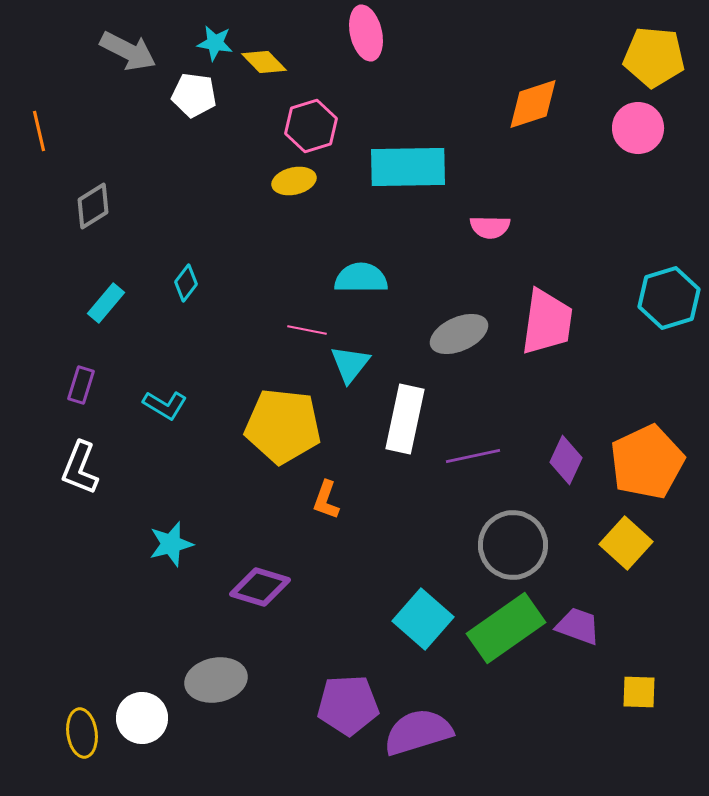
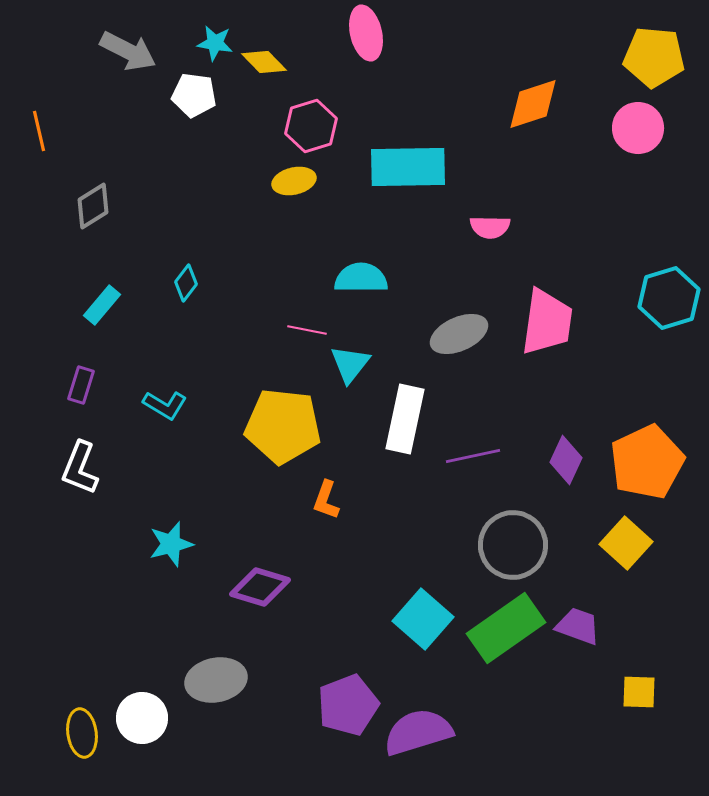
cyan rectangle at (106, 303): moved 4 px left, 2 px down
purple pentagon at (348, 705): rotated 18 degrees counterclockwise
